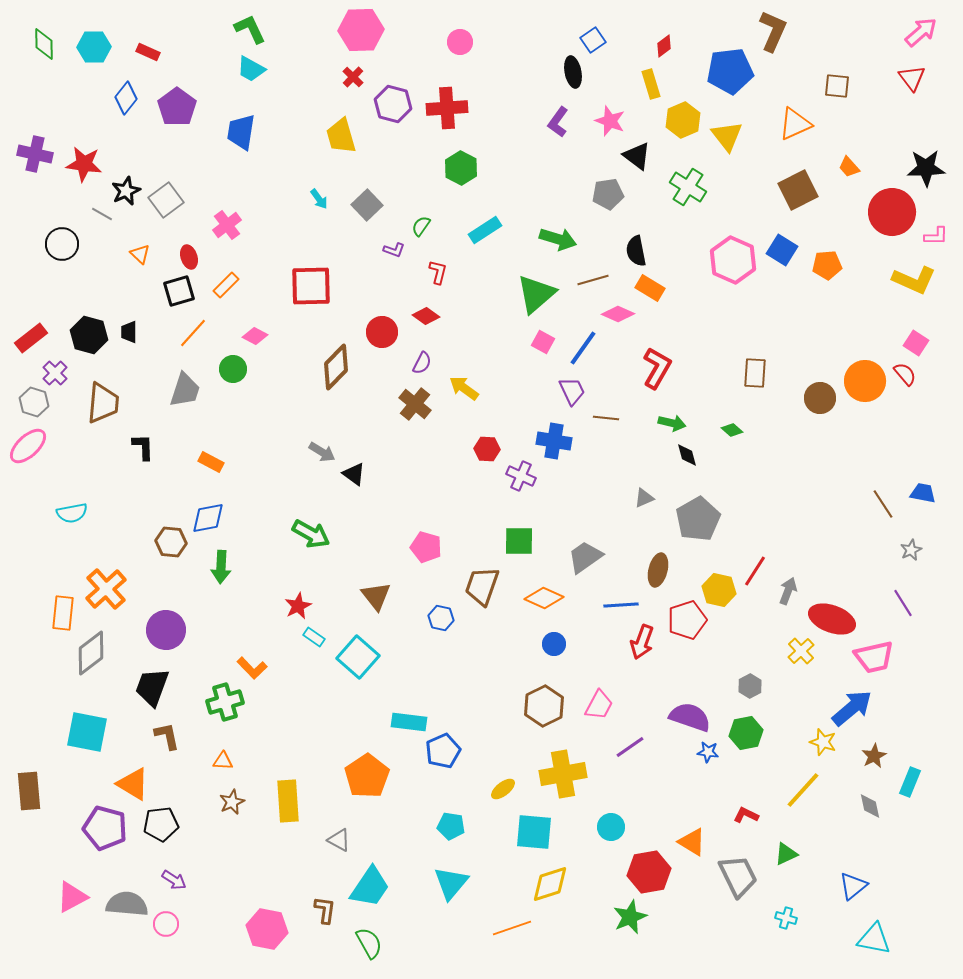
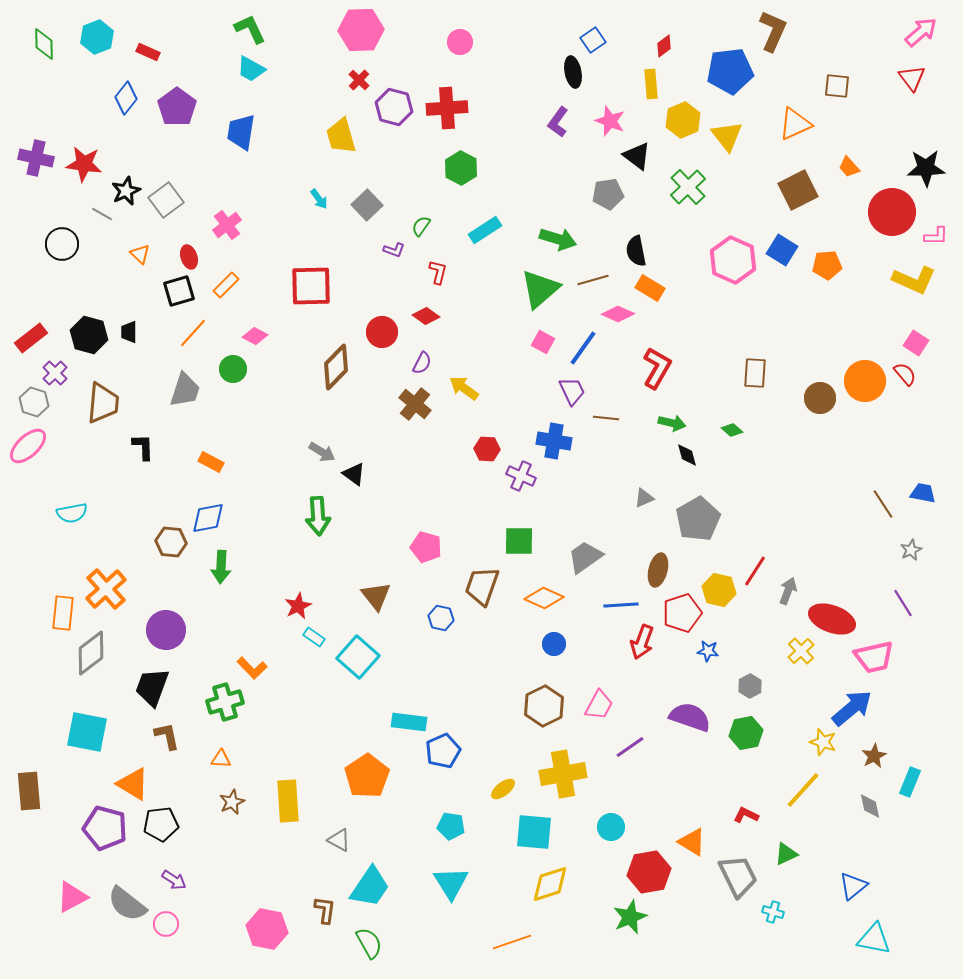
cyan hexagon at (94, 47): moved 3 px right, 10 px up; rotated 20 degrees counterclockwise
red cross at (353, 77): moved 6 px right, 3 px down
yellow rectangle at (651, 84): rotated 12 degrees clockwise
purple hexagon at (393, 104): moved 1 px right, 3 px down
purple cross at (35, 154): moved 1 px right, 4 px down
green cross at (688, 187): rotated 15 degrees clockwise
green triangle at (536, 294): moved 4 px right, 5 px up
green arrow at (311, 534): moved 7 px right, 18 px up; rotated 57 degrees clockwise
red pentagon at (687, 620): moved 5 px left, 7 px up
blue star at (708, 752): moved 101 px up
orange triangle at (223, 761): moved 2 px left, 2 px up
cyan triangle at (451, 883): rotated 12 degrees counterclockwise
gray semicircle at (127, 904): rotated 147 degrees counterclockwise
cyan cross at (786, 918): moved 13 px left, 6 px up
orange line at (512, 928): moved 14 px down
